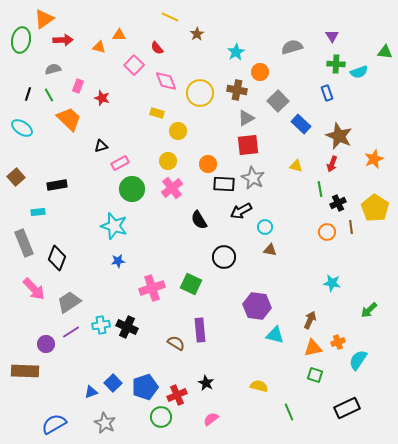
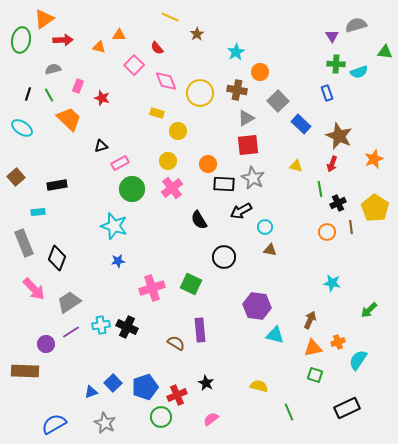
gray semicircle at (292, 47): moved 64 px right, 22 px up
